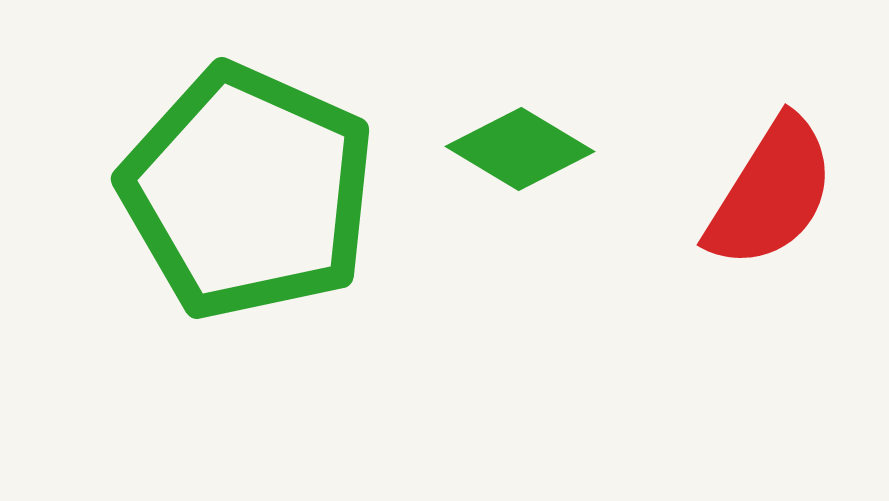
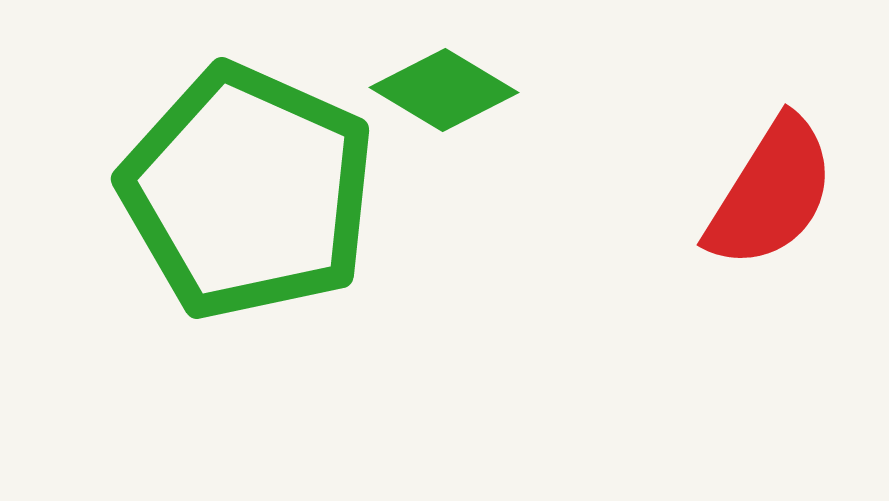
green diamond: moved 76 px left, 59 px up
